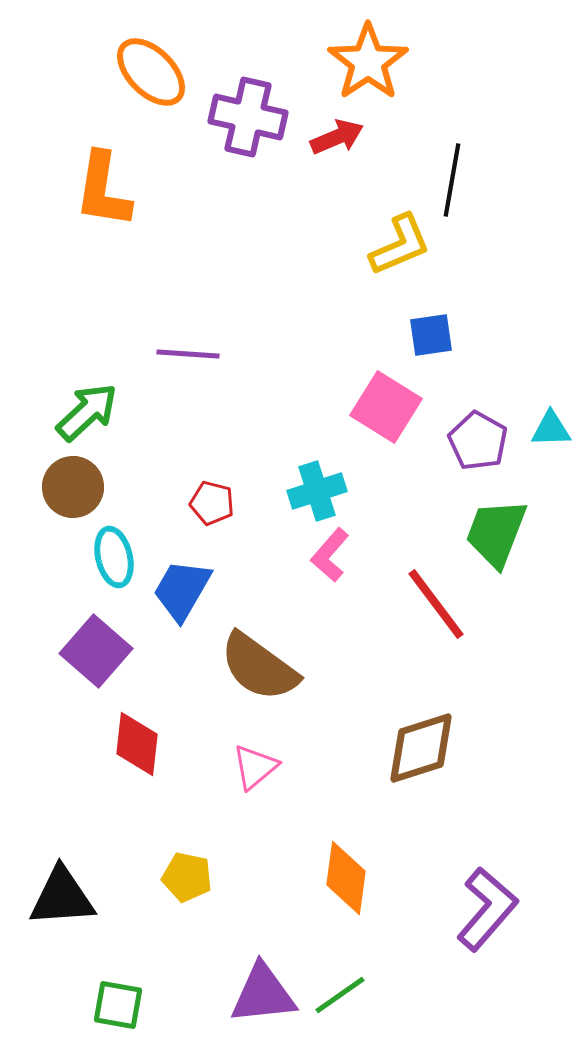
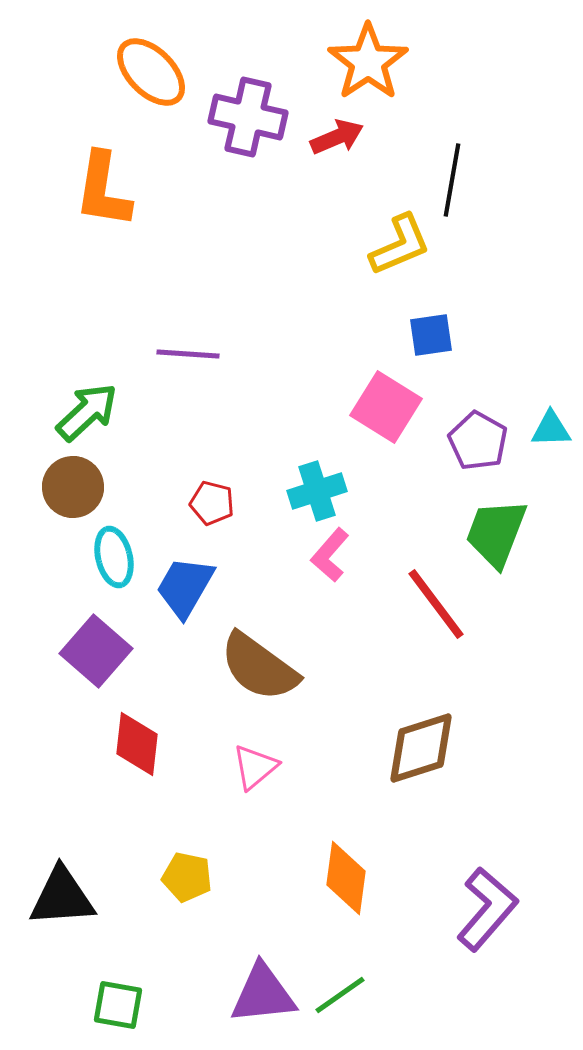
blue trapezoid: moved 3 px right, 3 px up
